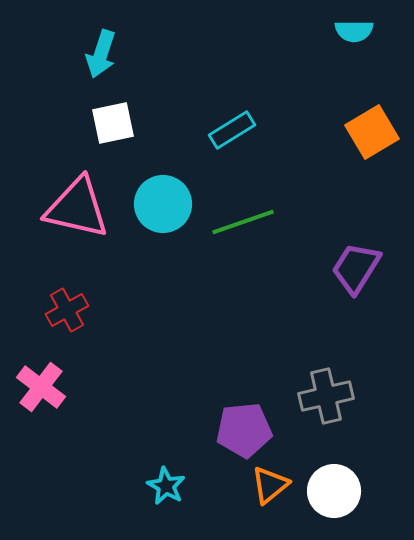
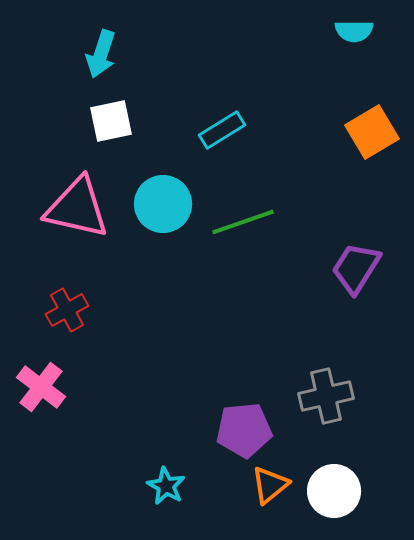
white square: moved 2 px left, 2 px up
cyan rectangle: moved 10 px left
